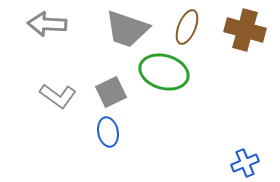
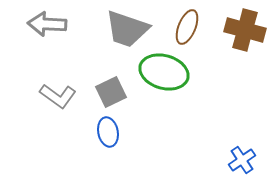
blue cross: moved 3 px left, 3 px up; rotated 12 degrees counterclockwise
